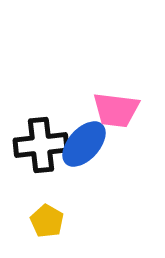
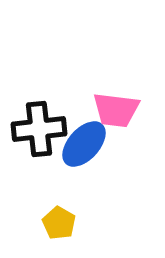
black cross: moved 2 px left, 16 px up
yellow pentagon: moved 12 px right, 2 px down
